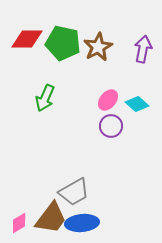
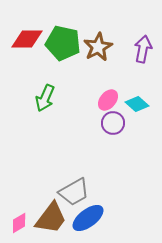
purple circle: moved 2 px right, 3 px up
blue ellipse: moved 6 px right, 5 px up; rotated 32 degrees counterclockwise
